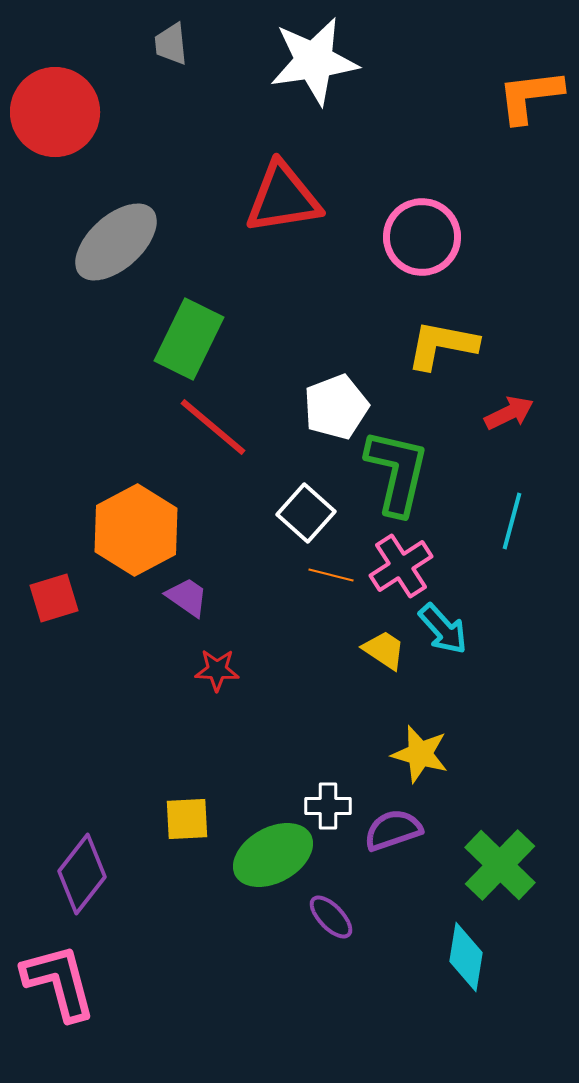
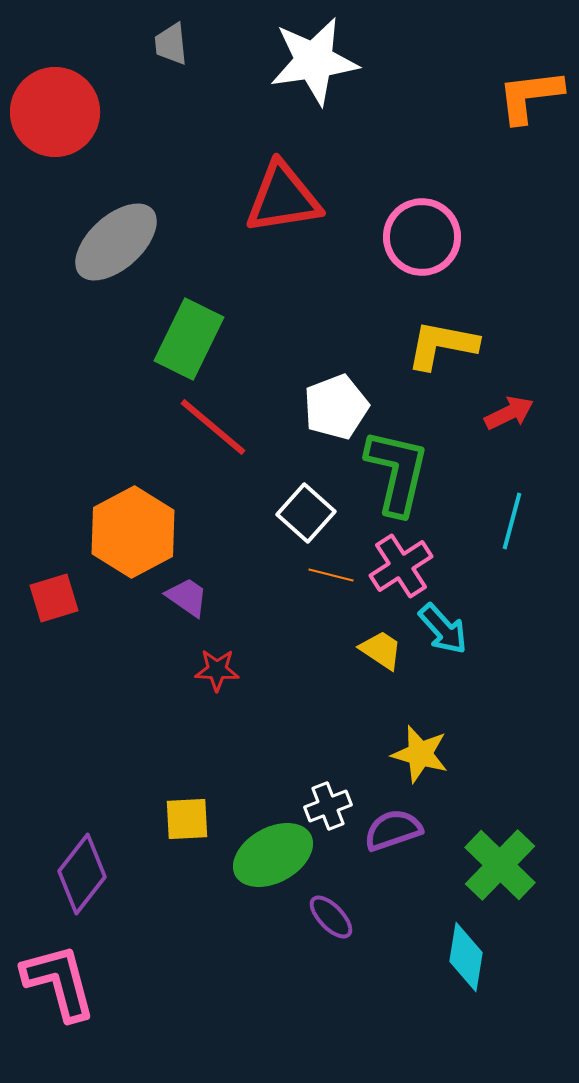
orange hexagon: moved 3 px left, 2 px down
yellow trapezoid: moved 3 px left
white cross: rotated 21 degrees counterclockwise
